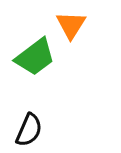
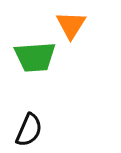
green trapezoid: rotated 33 degrees clockwise
